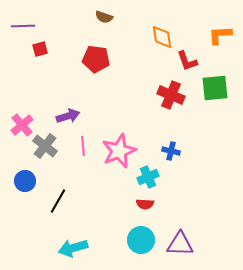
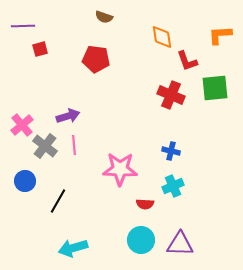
pink line: moved 9 px left, 1 px up
pink star: moved 1 px right, 18 px down; rotated 24 degrees clockwise
cyan cross: moved 25 px right, 9 px down
